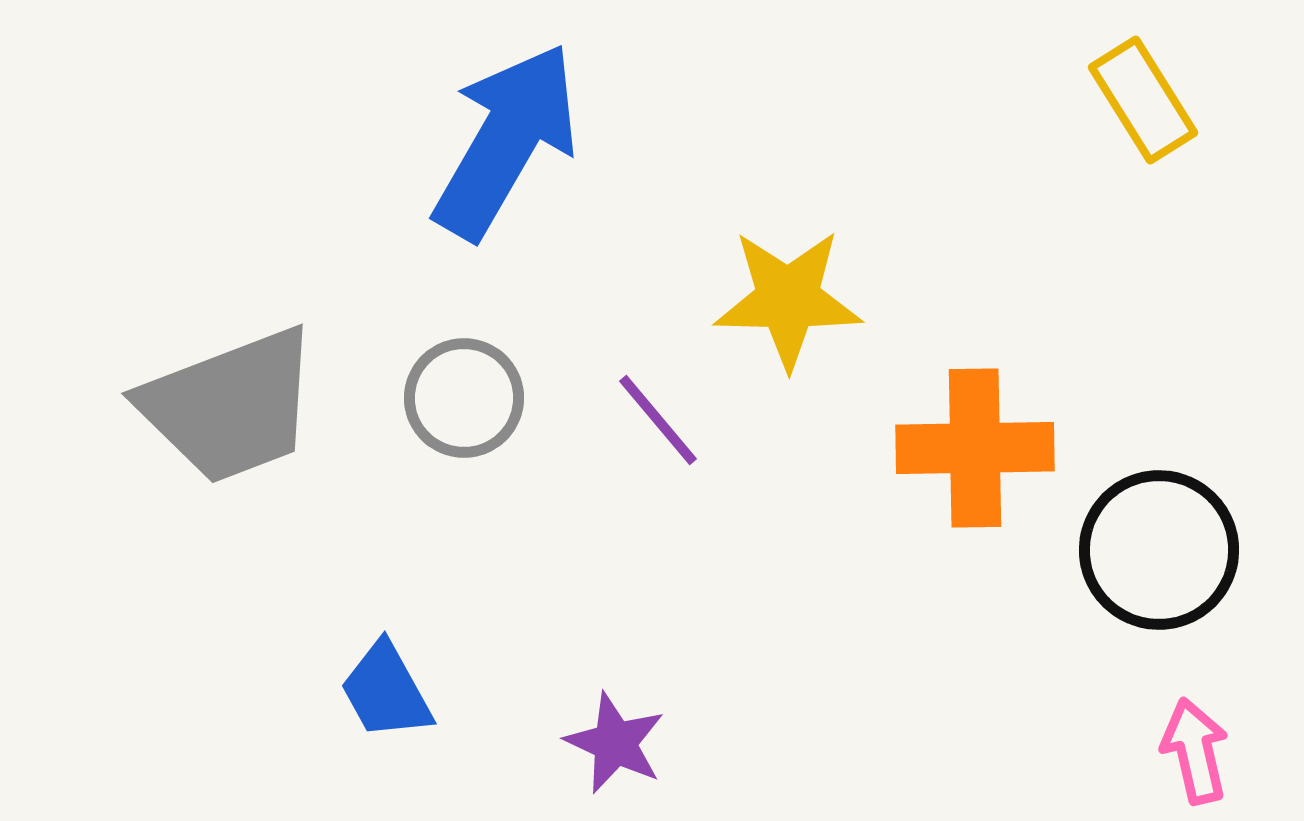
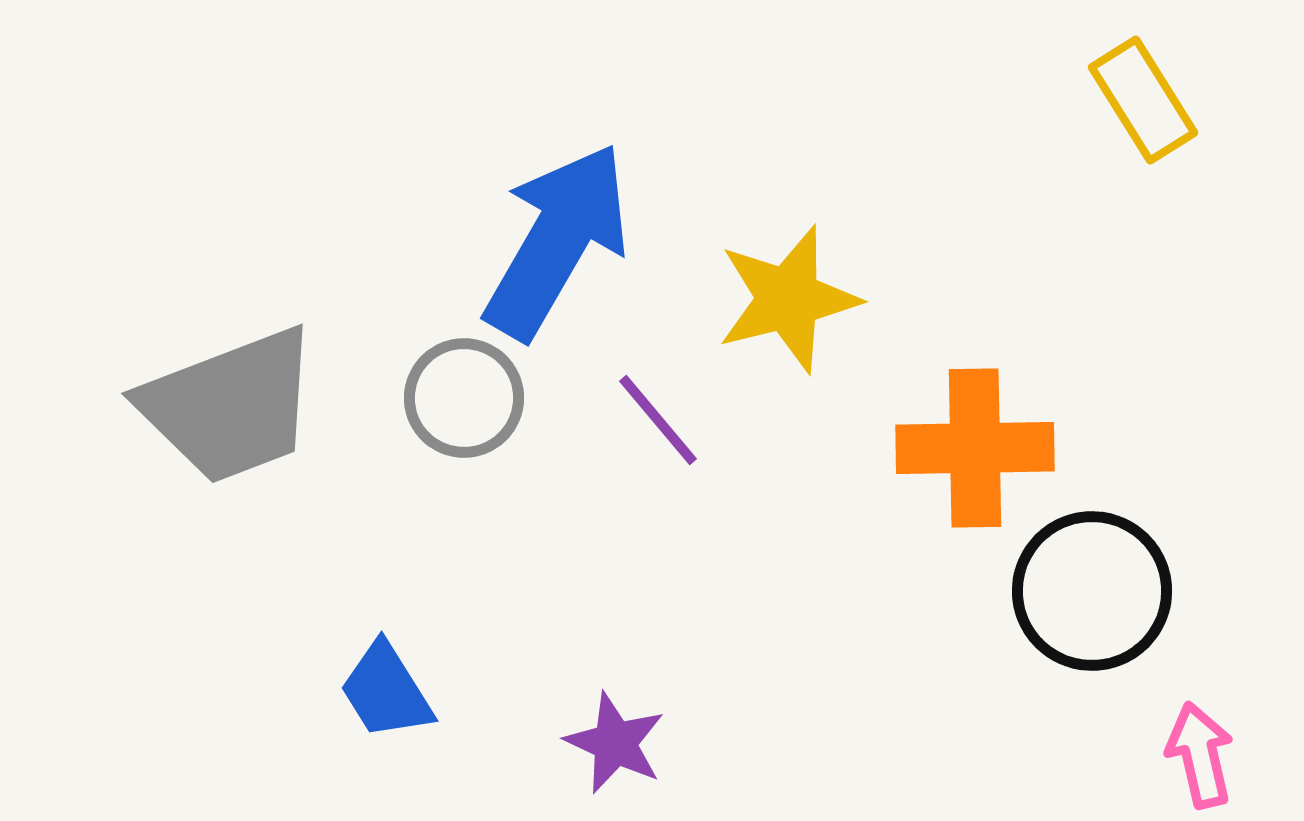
blue arrow: moved 51 px right, 100 px down
yellow star: rotated 15 degrees counterclockwise
black circle: moved 67 px left, 41 px down
blue trapezoid: rotated 3 degrees counterclockwise
pink arrow: moved 5 px right, 4 px down
